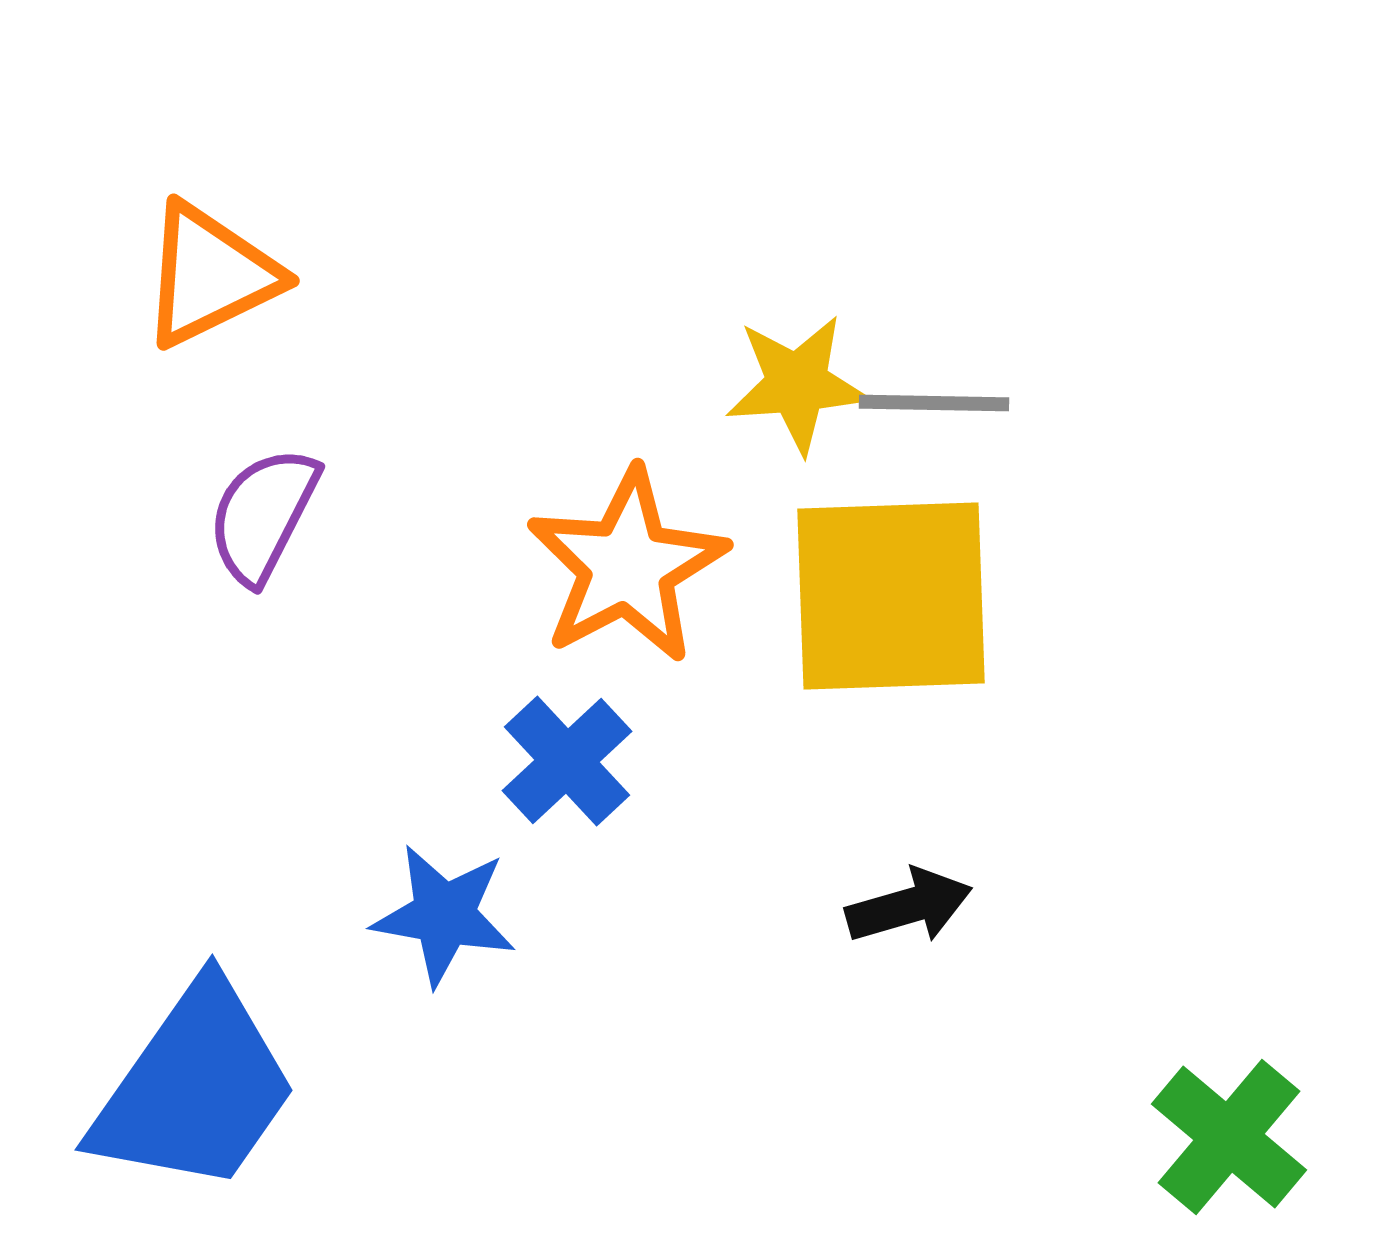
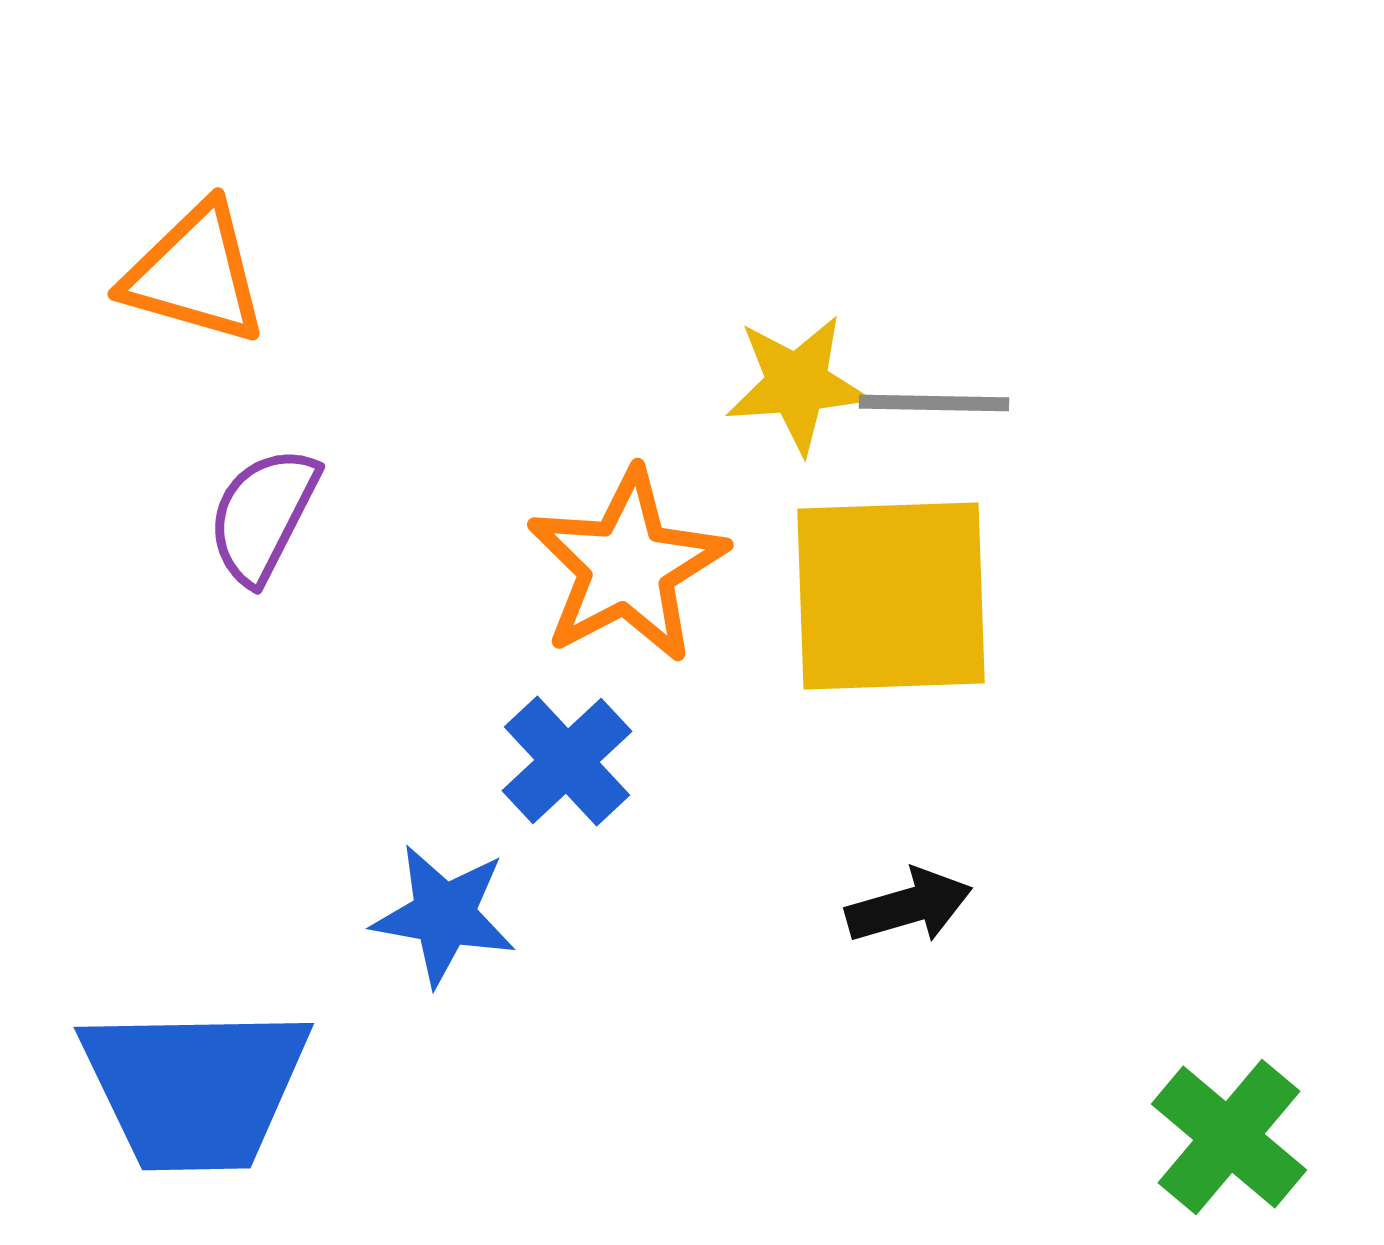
orange triangle: moved 15 px left, 1 px up; rotated 42 degrees clockwise
blue trapezoid: rotated 54 degrees clockwise
